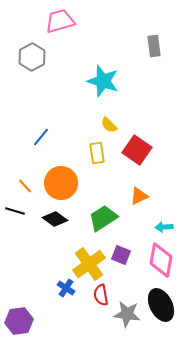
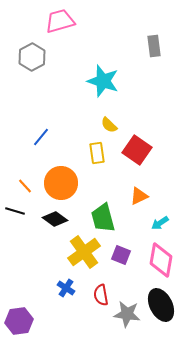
green trapezoid: rotated 72 degrees counterclockwise
cyan arrow: moved 4 px left, 4 px up; rotated 30 degrees counterclockwise
yellow cross: moved 5 px left, 12 px up
